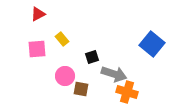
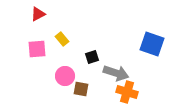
blue square: rotated 20 degrees counterclockwise
gray arrow: moved 2 px right, 1 px up
